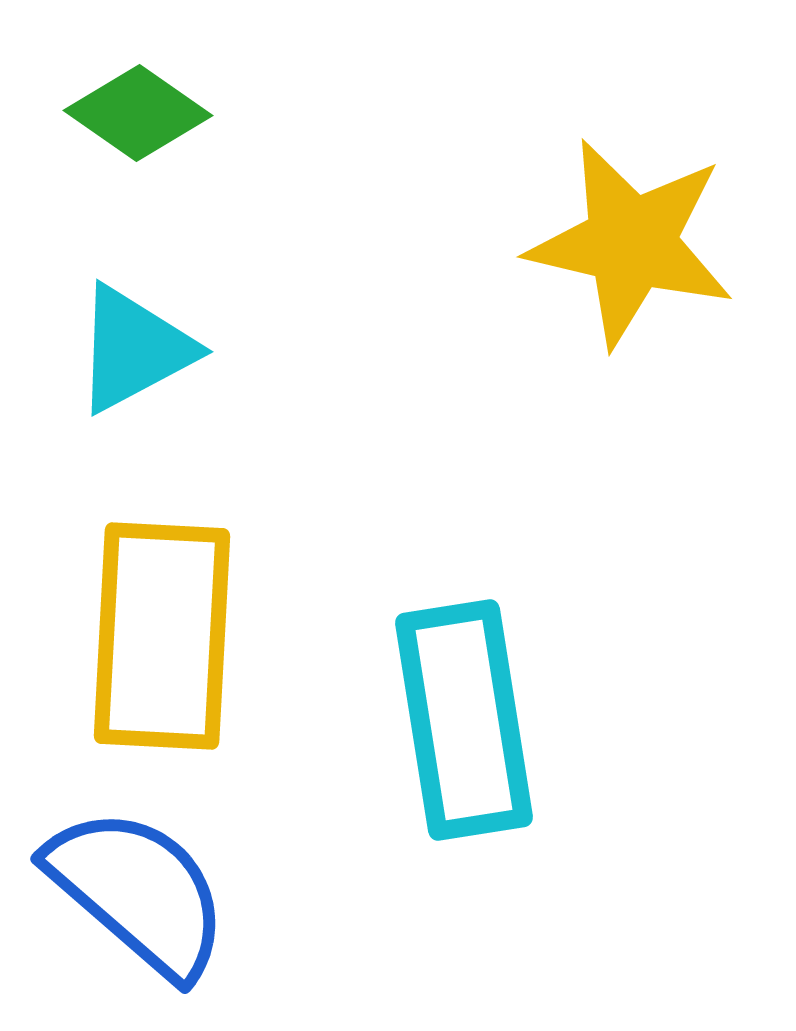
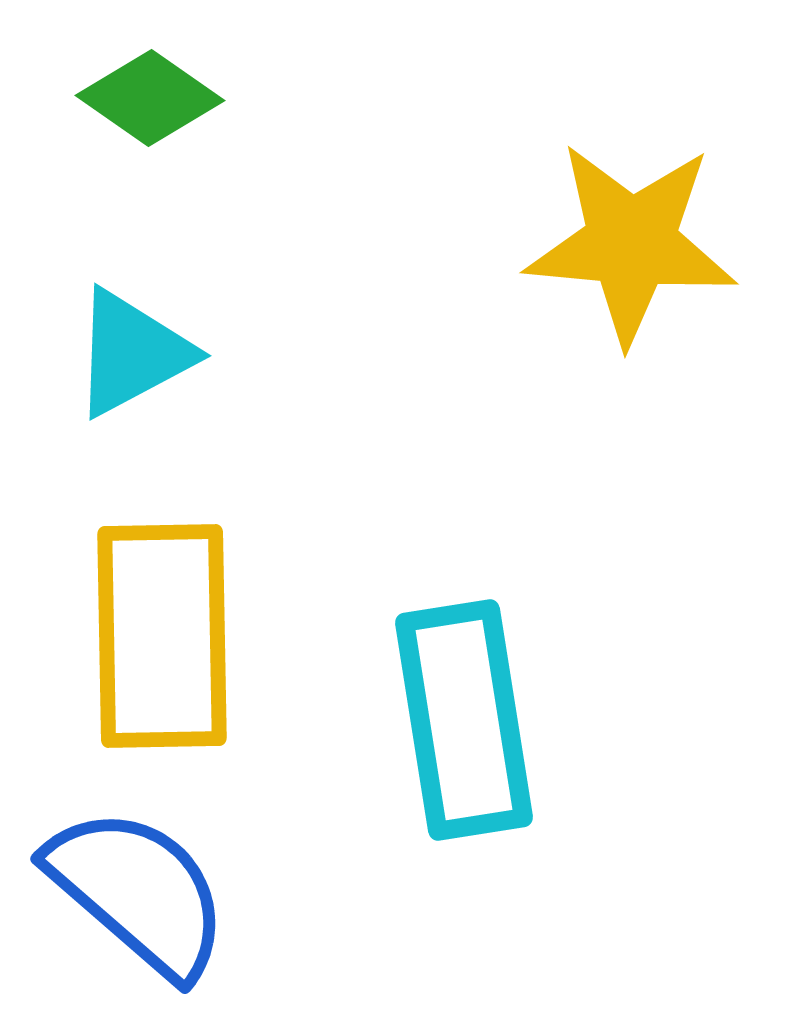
green diamond: moved 12 px right, 15 px up
yellow star: rotated 8 degrees counterclockwise
cyan triangle: moved 2 px left, 4 px down
yellow rectangle: rotated 4 degrees counterclockwise
